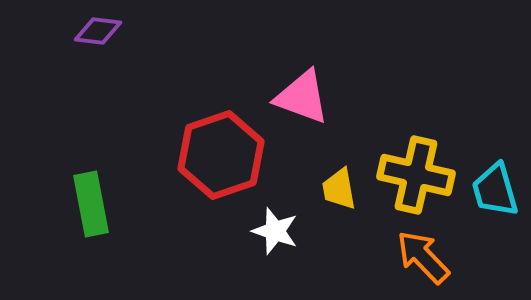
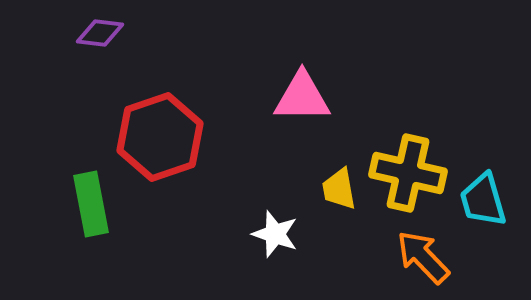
purple diamond: moved 2 px right, 2 px down
pink triangle: rotated 20 degrees counterclockwise
red hexagon: moved 61 px left, 18 px up
yellow cross: moved 8 px left, 2 px up
cyan trapezoid: moved 12 px left, 10 px down
white star: moved 3 px down
